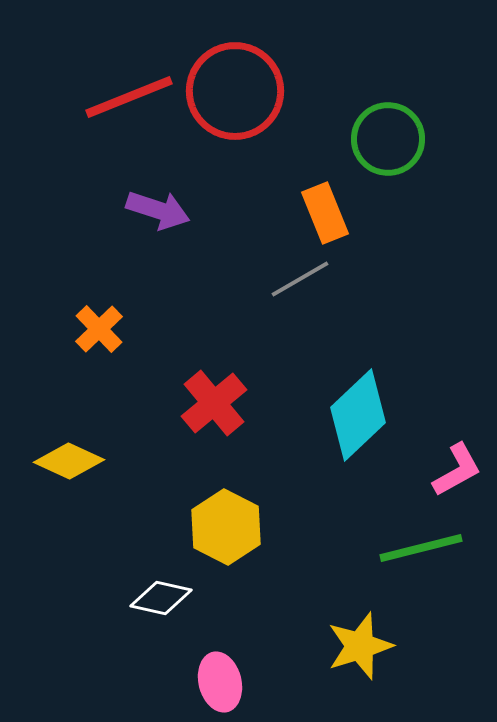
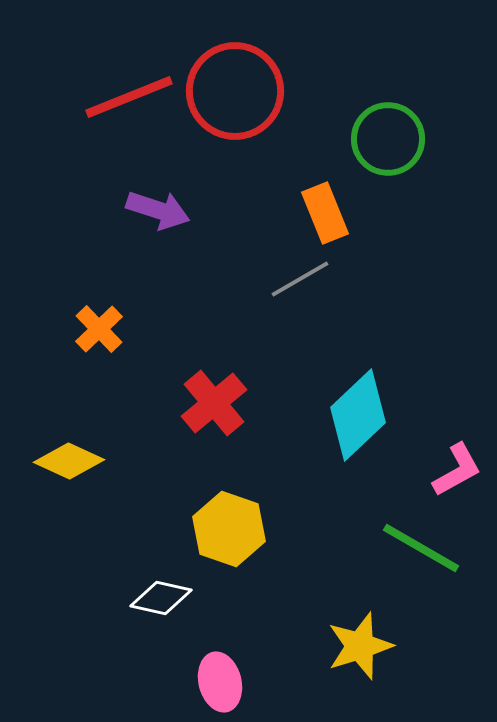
yellow hexagon: moved 3 px right, 2 px down; rotated 8 degrees counterclockwise
green line: rotated 44 degrees clockwise
